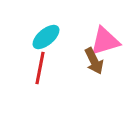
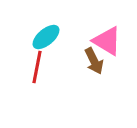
pink triangle: moved 2 px right; rotated 48 degrees clockwise
red line: moved 3 px left, 1 px up
